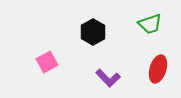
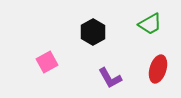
green trapezoid: rotated 10 degrees counterclockwise
purple L-shape: moved 2 px right; rotated 15 degrees clockwise
